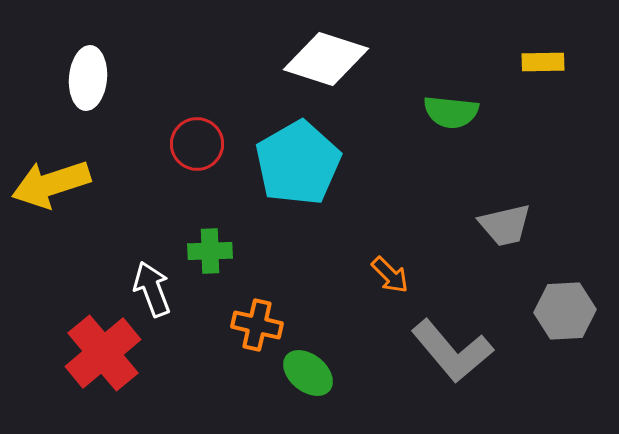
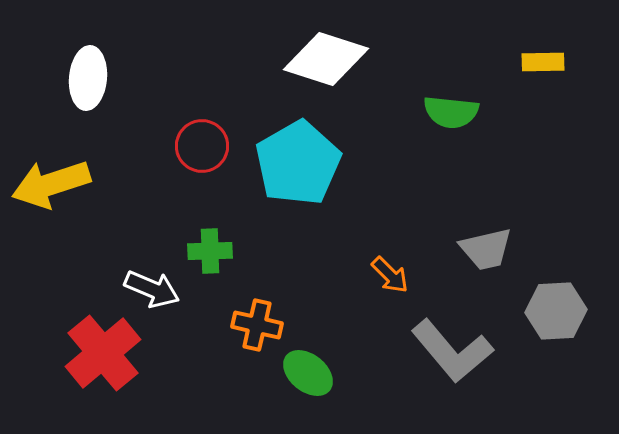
red circle: moved 5 px right, 2 px down
gray trapezoid: moved 19 px left, 24 px down
white arrow: rotated 134 degrees clockwise
gray hexagon: moved 9 px left
